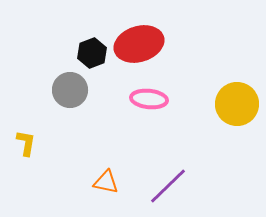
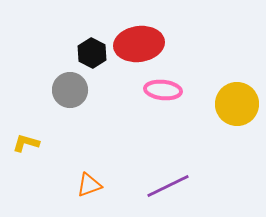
red ellipse: rotated 9 degrees clockwise
black hexagon: rotated 12 degrees counterclockwise
pink ellipse: moved 14 px right, 9 px up
yellow L-shape: rotated 84 degrees counterclockwise
orange triangle: moved 17 px left, 3 px down; rotated 32 degrees counterclockwise
purple line: rotated 18 degrees clockwise
